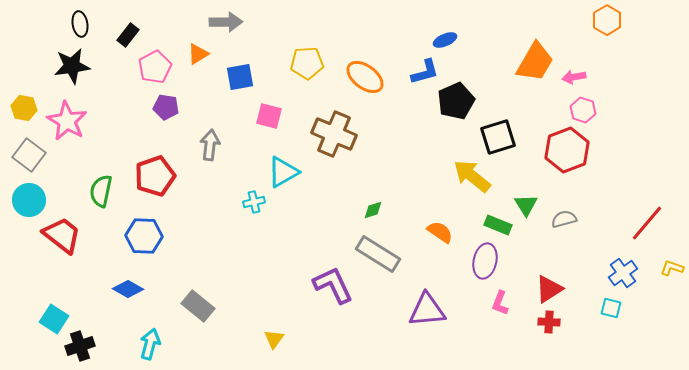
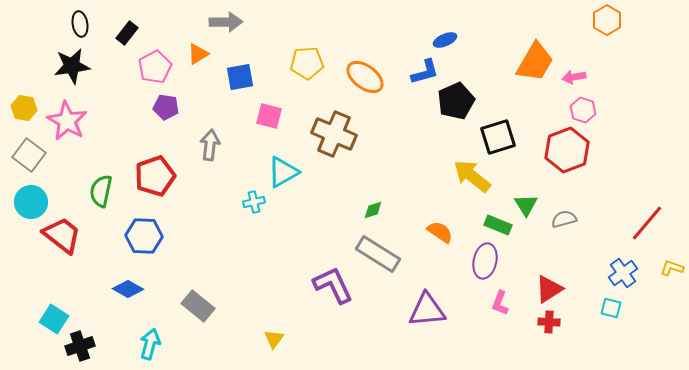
black rectangle at (128, 35): moved 1 px left, 2 px up
cyan circle at (29, 200): moved 2 px right, 2 px down
